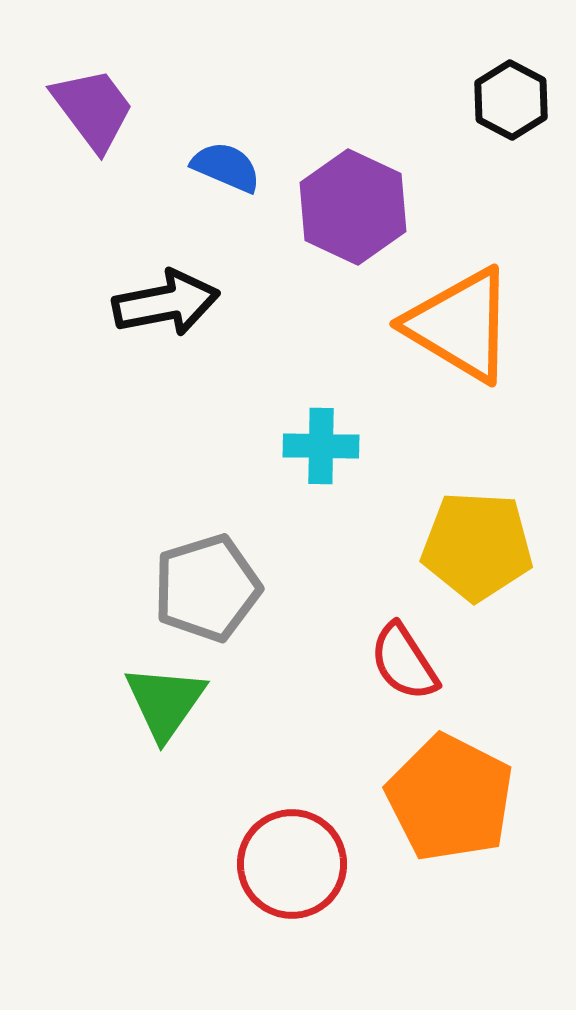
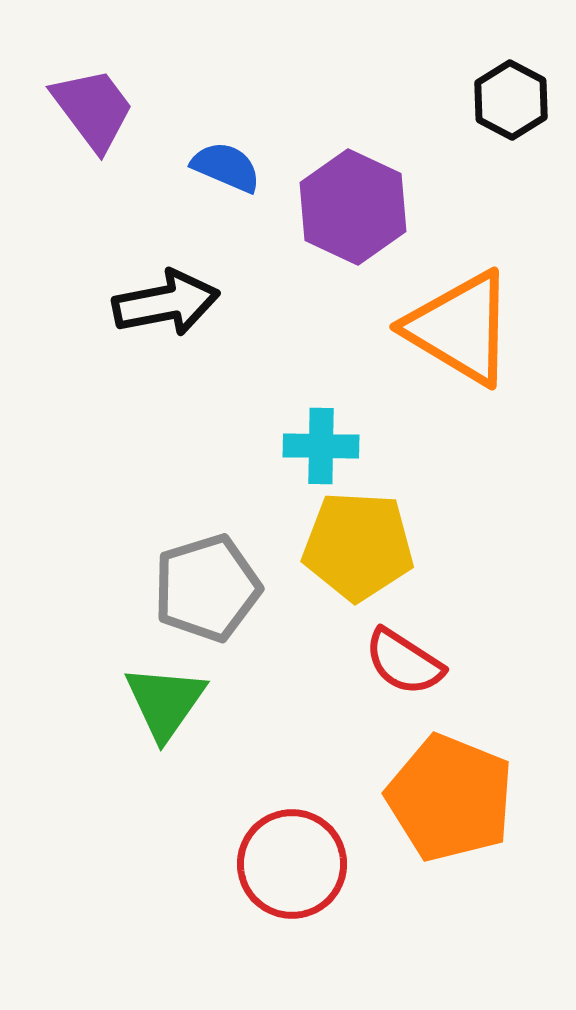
orange triangle: moved 3 px down
yellow pentagon: moved 119 px left
red semicircle: rotated 24 degrees counterclockwise
orange pentagon: rotated 5 degrees counterclockwise
